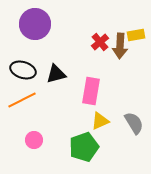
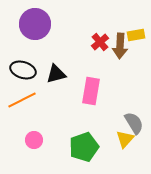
yellow triangle: moved 25 px right, 18 px down; rotated 24 degrees counterclockwise
